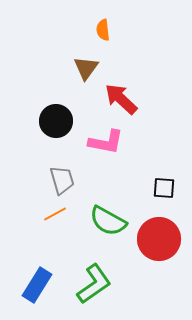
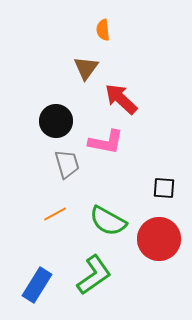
gray trapezoid: moved 5 px right, 16 px up
green L-shape: moved 9 px up
